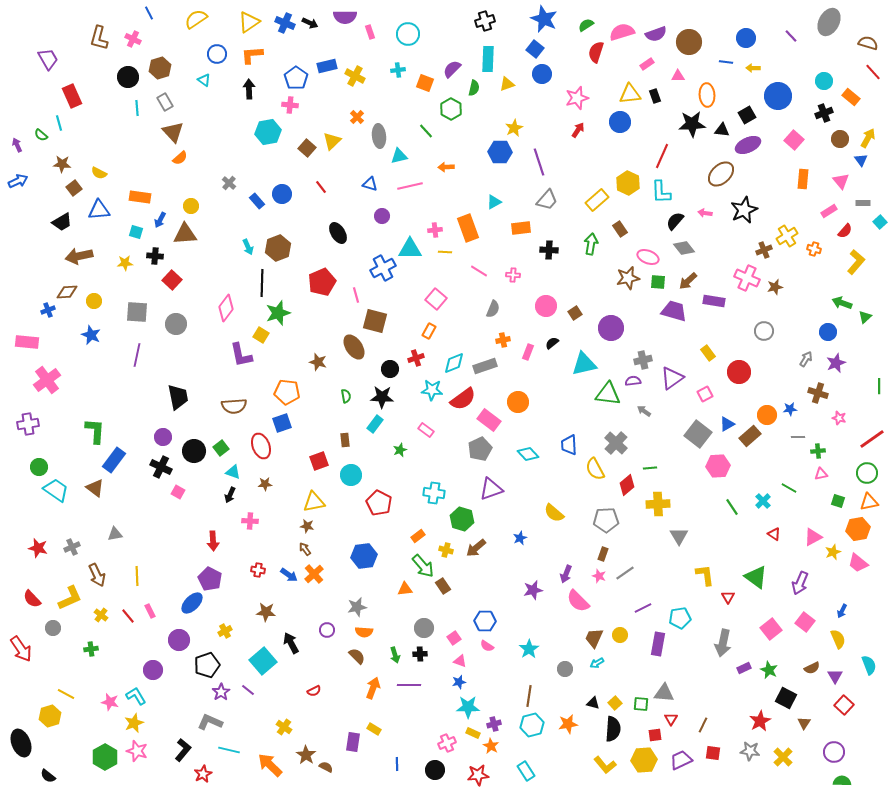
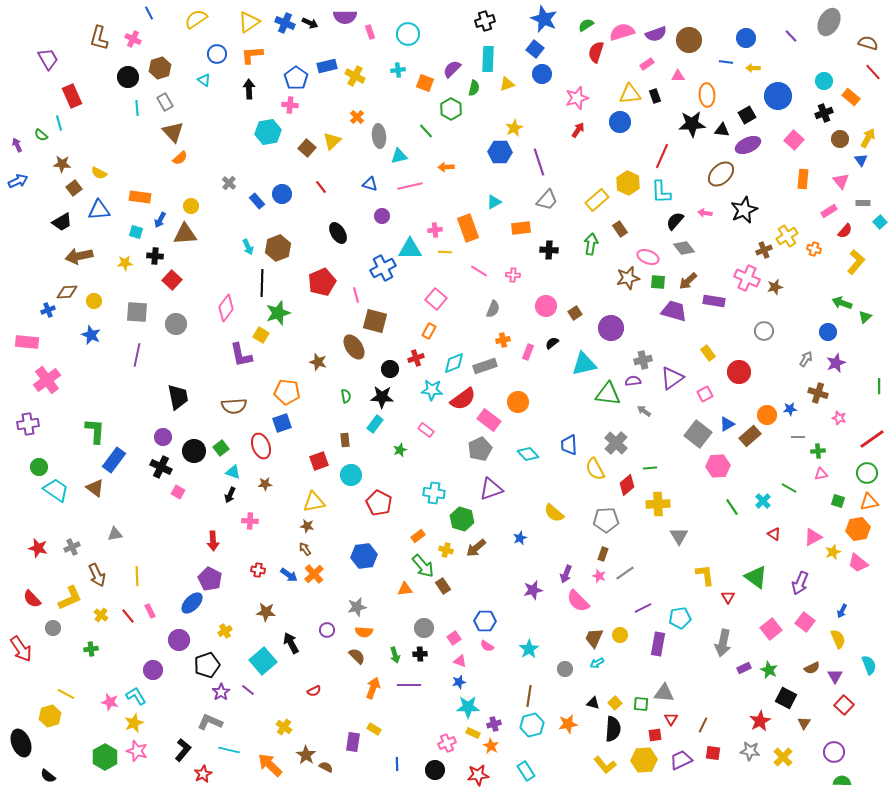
brown circle at (689, 42): moved 2 px up
